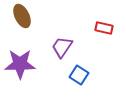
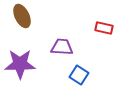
purple trapezoid: rotated 60 degrees clockwise
